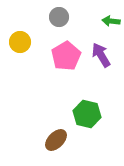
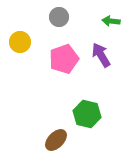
pink pentagon: moved 2 px left, 3 px down; rotated 12 degrees clockwise
